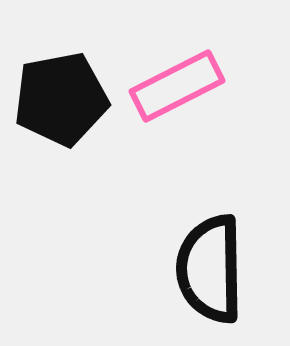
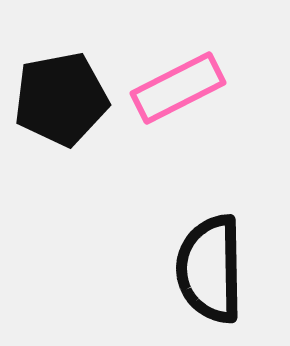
pink rectangle: moved 1 px right, 2 px down
